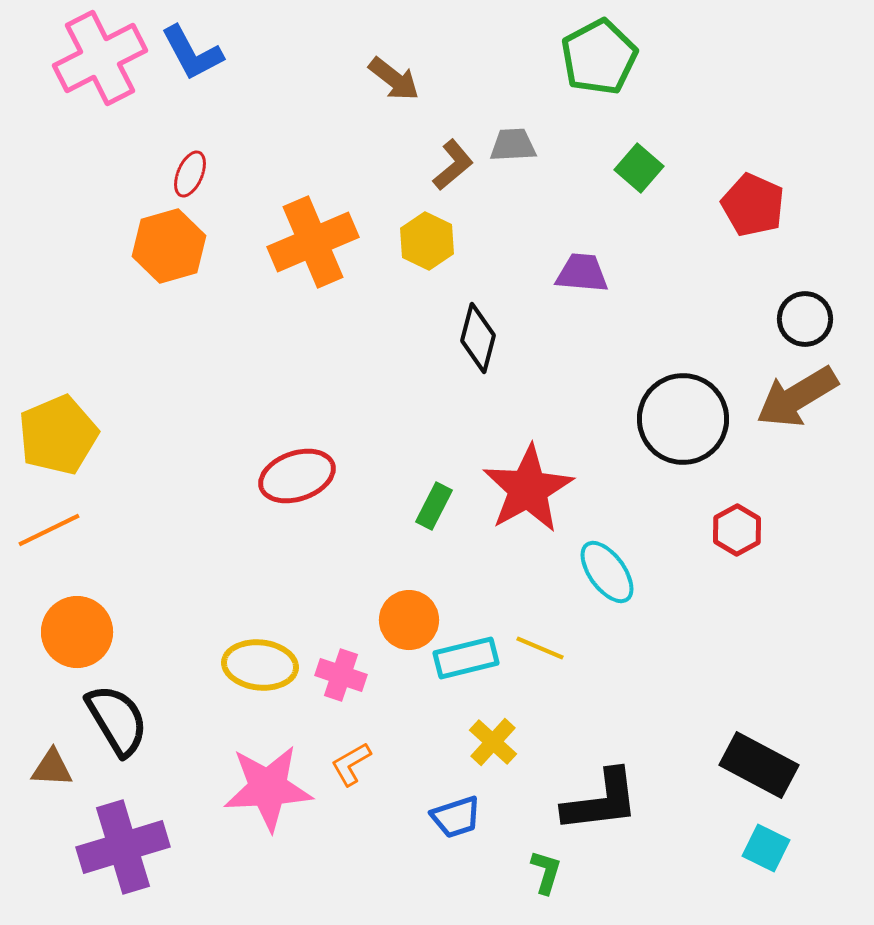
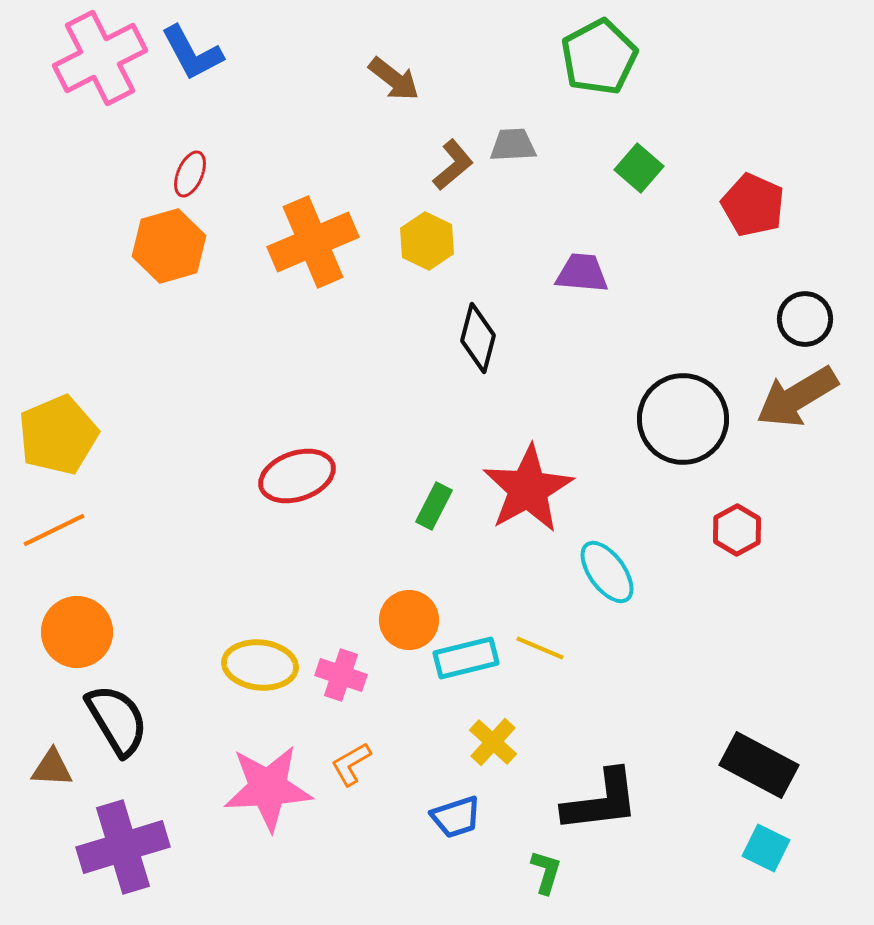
orange line at (49, 530): moved 5 px right
